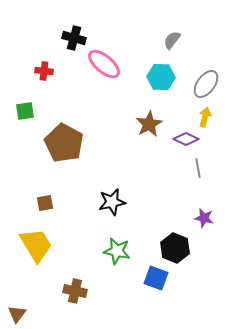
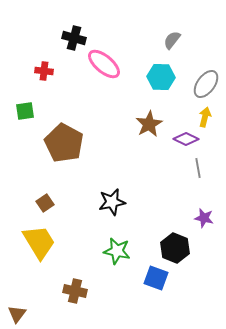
brown square: rotated 24 degrees counterclockwise
yellow trapezoid: moved 3 px right, 3 px up
